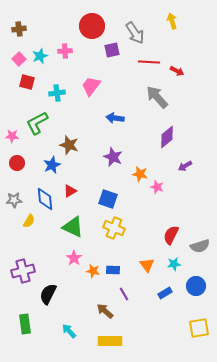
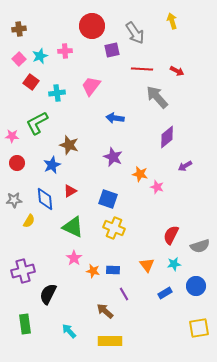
red line at (149, 62): moved 7 px left, 7 px down
red square at (27, 82): moved 4 px right; rotated 21 degrees clockwise
